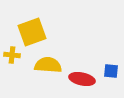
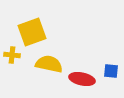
yellow semicircle: moved 1 px right, 1 px up; rotated 8 degrees clockwise
